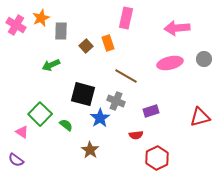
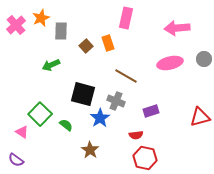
pink cross: rotated 18 degrees clockwise
red hexagon: moved 12 px left; rotated 20 degrees counterclockwise
